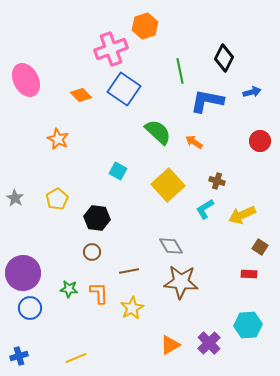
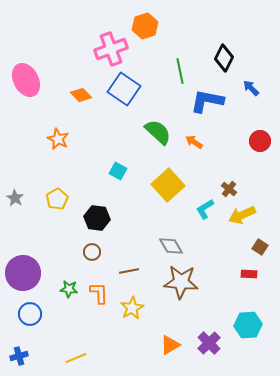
blue arrow: moved 1 px left, 4 px up; rotated 120 degrees counterclockwise
brown cross: moved 12 px right, 8 px down; rotated 21 degrees clockwise
blue circle: moved 6 px down
